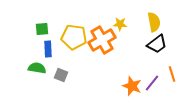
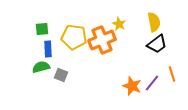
yellow star: moved 1 px left; rotated 24 degrees clockwise
orange cross: rotated 8 degrees clockwise
green semicircle: moved 4 px right, 1 px up; rotated 24 degrees counterclockwise
